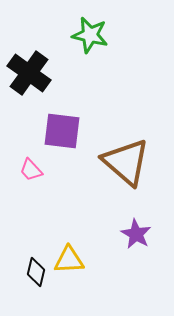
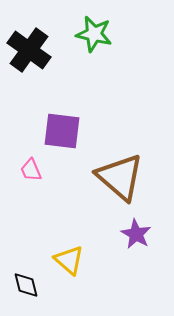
green star: moved 4 px right, 1 px up
black cross: moved 23 px up
brown triangle: moved 6 px left, 15 px down
pink trapezoid: rotated 20 degrees clockwise
yellow triangle: rotated 44 degrees clockwise
black diamond: moved 10 px left, 13 px down; rotated 28 degrees counterclockwise
